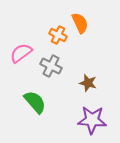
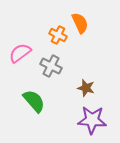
pink semicircle: moved 1 px left
brown star: moved 2 px left, 5 px down
green semicircle: moved 1 px left, 1 px up
